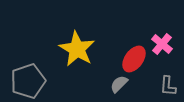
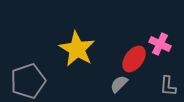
pink cross: moved 2 px left; rotated 15 degrees counterclockwise
